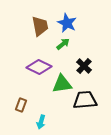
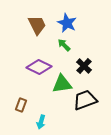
brown trapezoid: moved 3 px left, 1 px up; rotated 15 degrees counterclockwise
green arrow: moved 1 px right, 1 px down; rotated 96 degrees counterclockwise
black trapezoid: rotated 15 degrees counterclockwise
